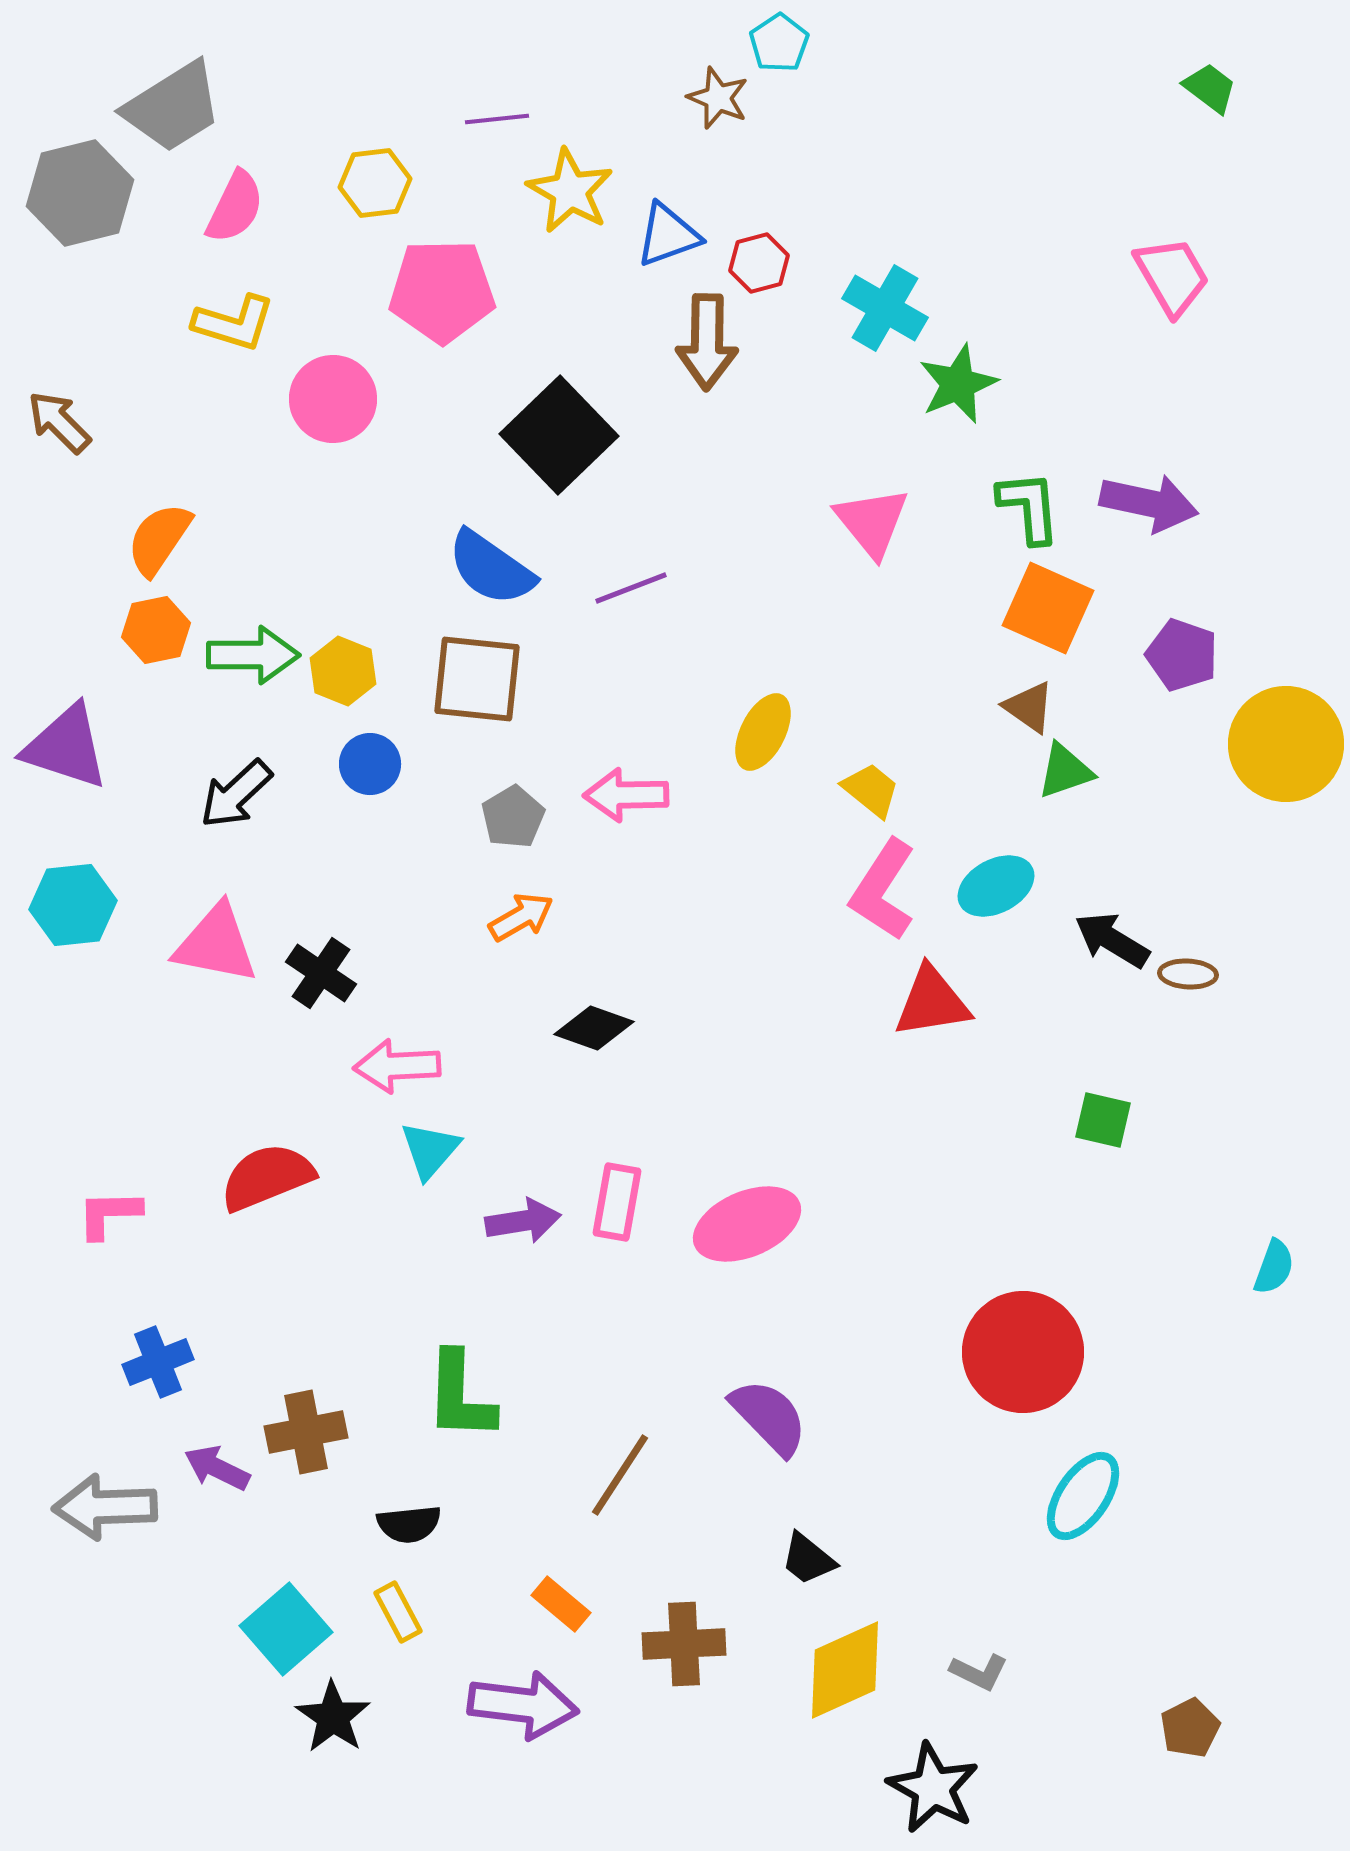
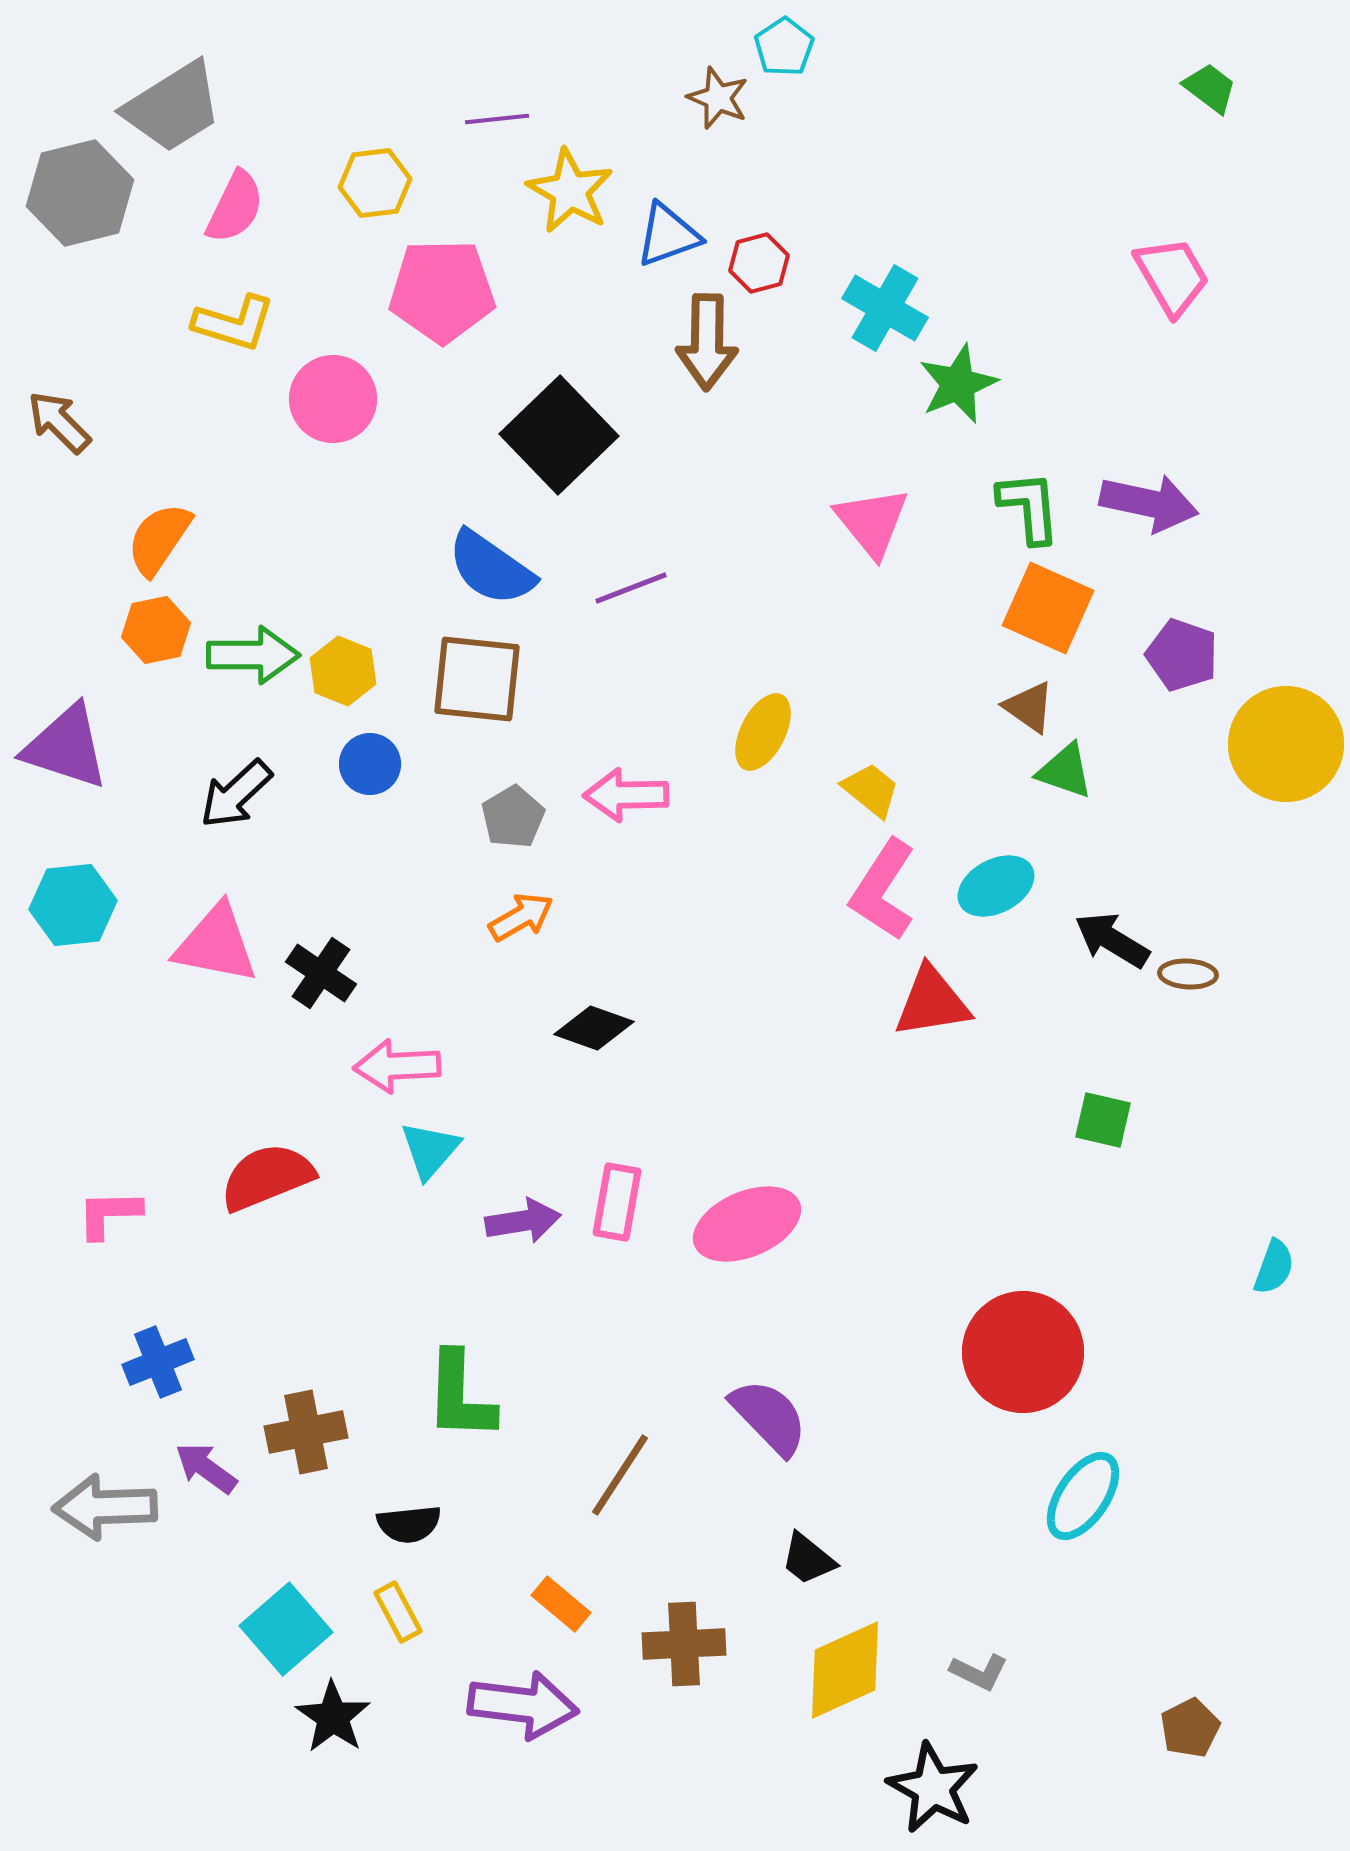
cyan pentagon at (779, 43): moved 5 px right, 4 px down
green triangle at (1065, 771): rotated 38 degrees clockwise
purple arrow at (217, 1468): moved 11 px left; rotated 10 degrees clockwise
